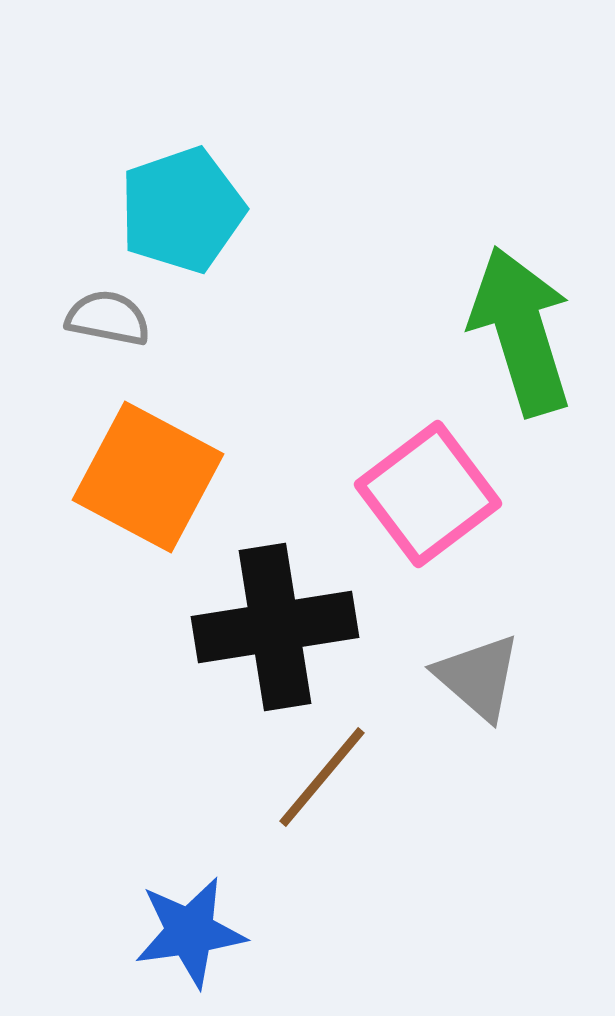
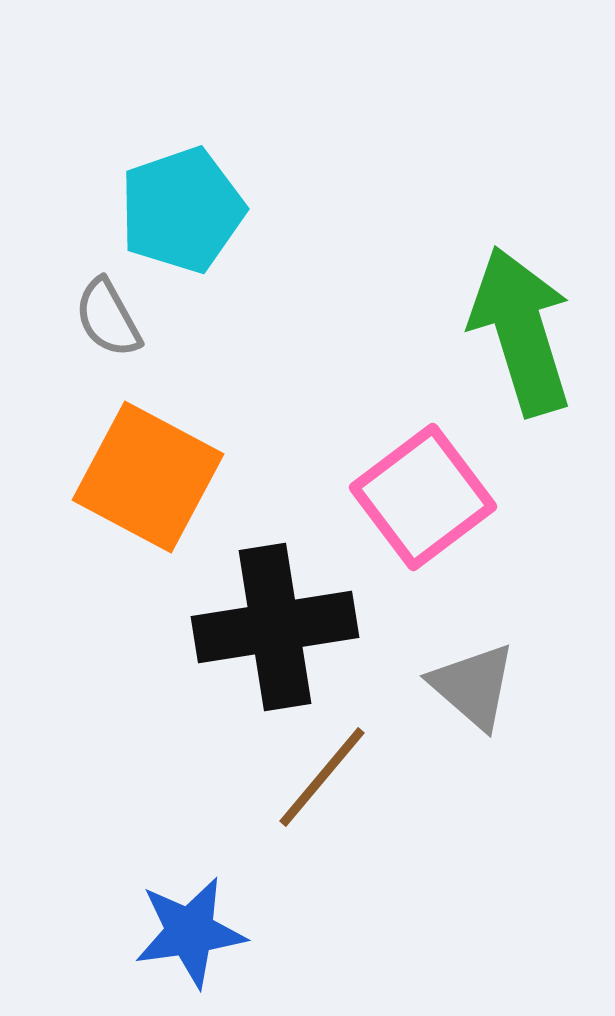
gray semicircle: rotated 130 degrees counterclockwise
pink square: moved 5 px left, 3 px down
gray triangle: moved 5 px left, 9 px down
